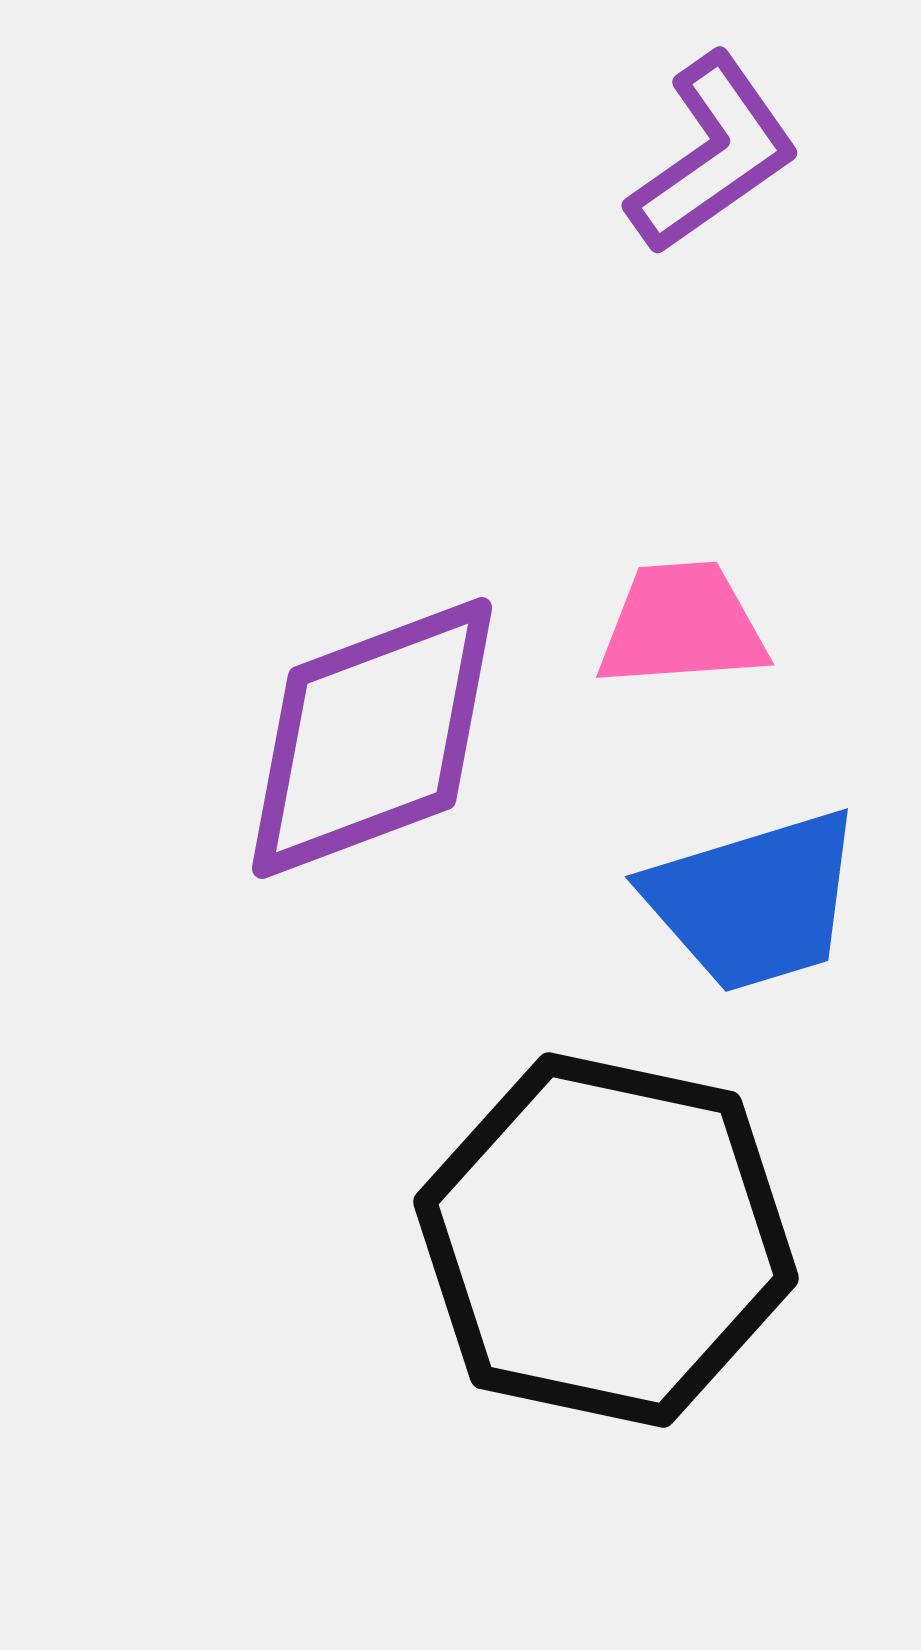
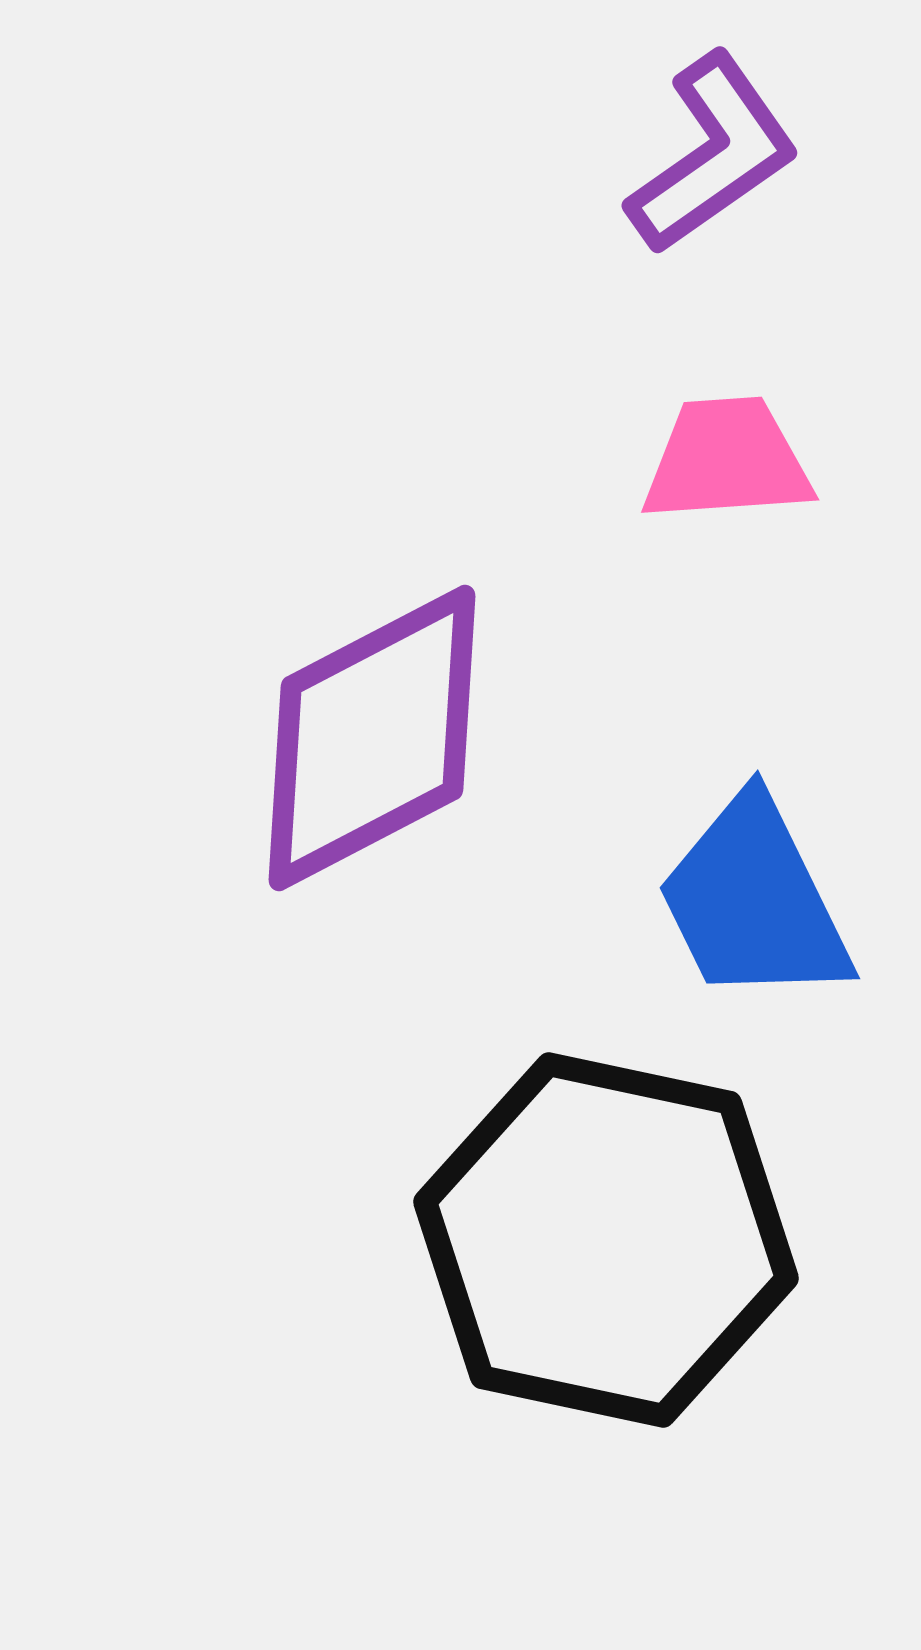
pink trapezoid: moved 45 px right, 165 px up
purple diamond: rotated 7 degrees counterclockwise
blue trapezoid: rotated 81 degrees clockwise
